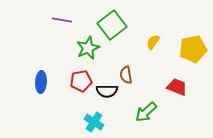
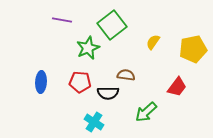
brown semicircle: rotated 108 degrees clockwise
red pentagon: moved 1 px left, 1 px down; rotated 15 degrees clockwise
red trapezoid: rotated 105 degrees clockwise
black semicircle: moved 1 px right, 2 px down
